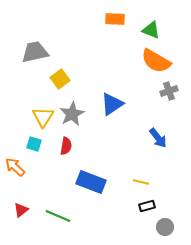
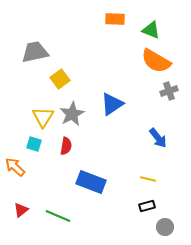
yellow line: moved 7 px right, 3 px up
